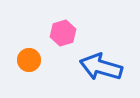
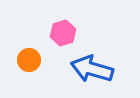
blue arrow: moved 9 px left, 2 px down
